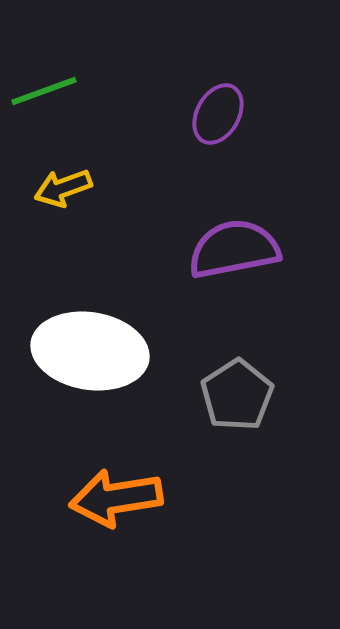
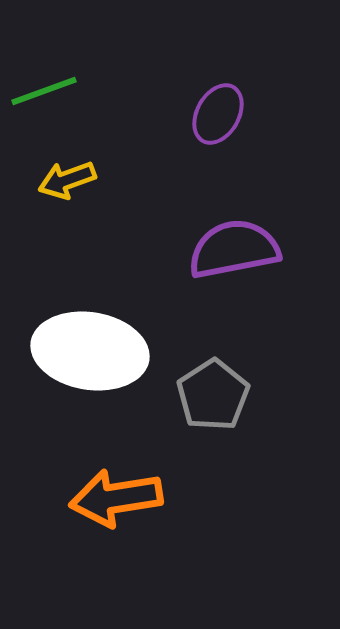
yellow arrow: moved 4 px right, 8 px up
gray pentagon: moved 24 px left
